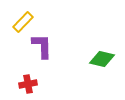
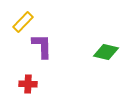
green diamond: moved 4 px right, 7 px up
red cross: rotated 12 degrees clockwise
